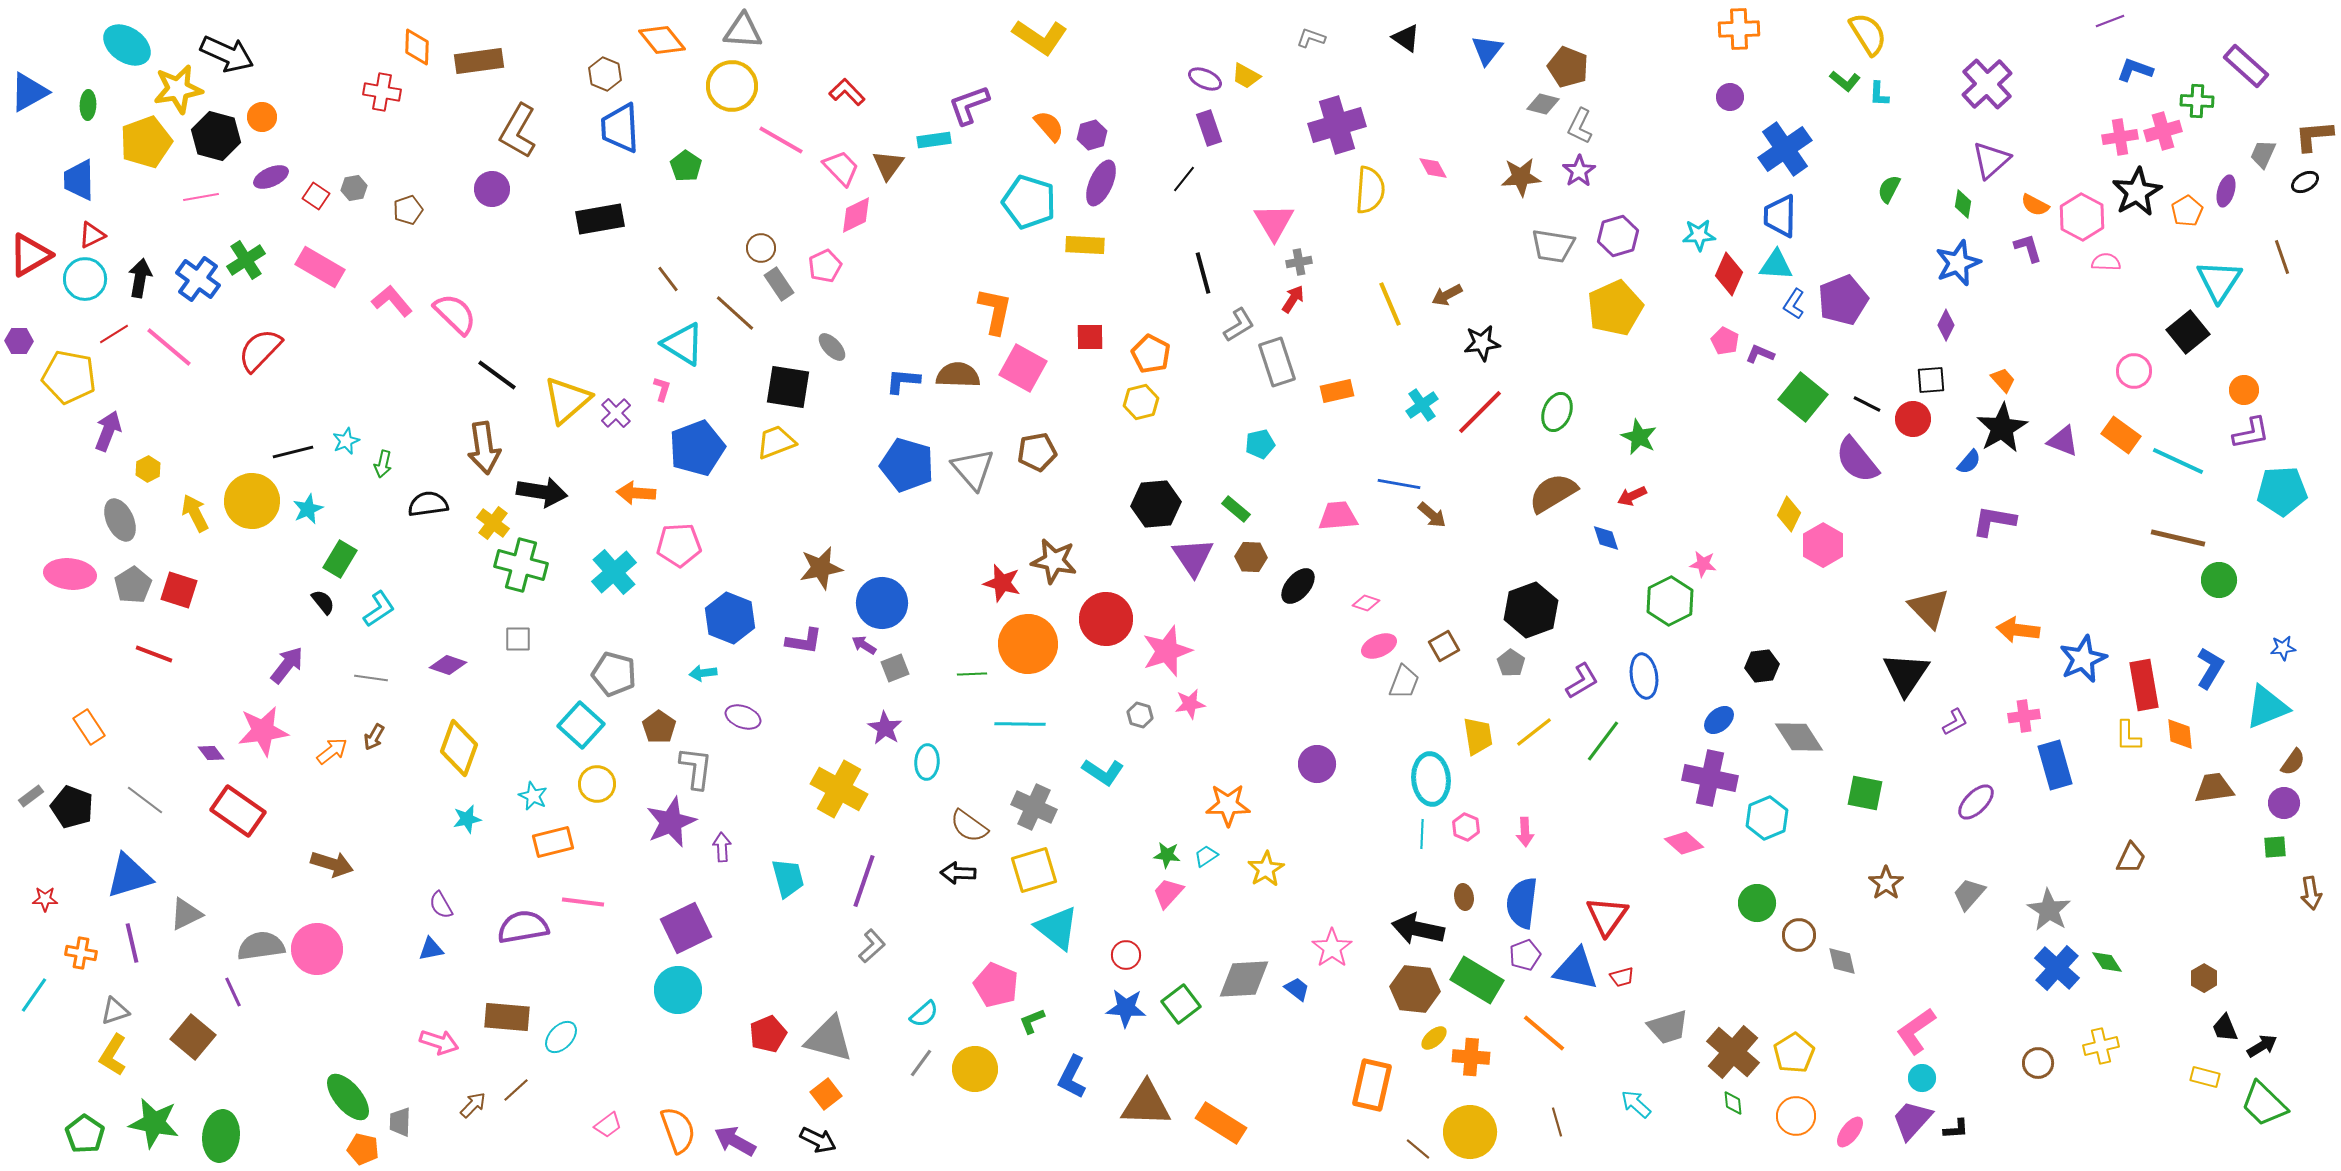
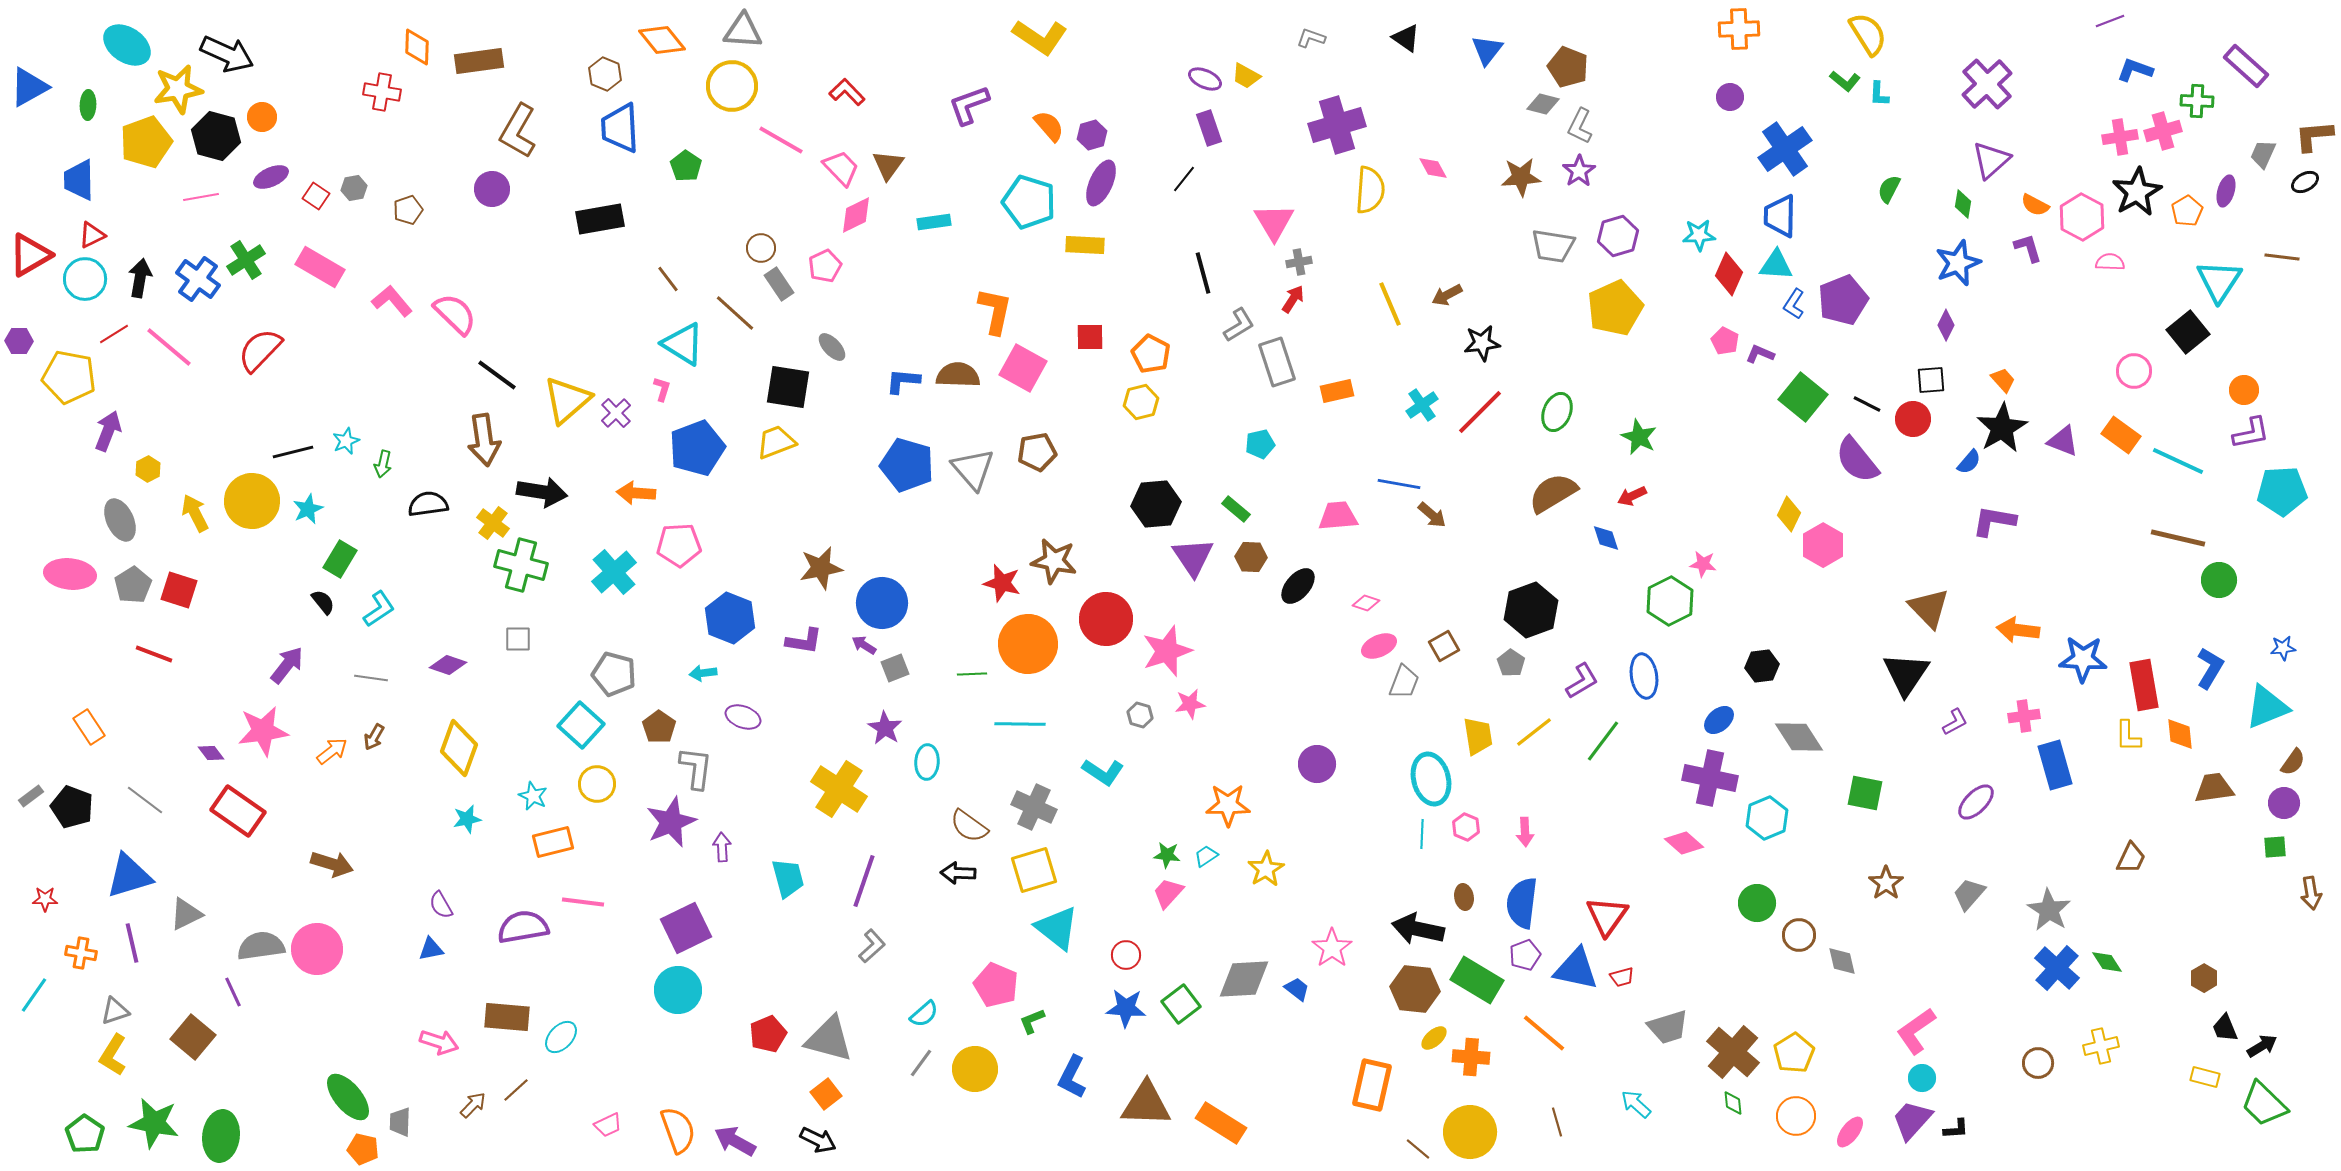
blue triangle at (29, 92): moved 5 px up
cyan rectangle at (934, 140): moved 82 px down
brown line at (2282, 257): rotated 64 degrees counterclockwise
pink semicircle at (2106, 262): moved 4 px right
brown arrow at (484, 448): moved 8 px up
blue star at (2083, 659): rotated 27 degrees clockwise
cyan ellipse at (1431, 779): rotated 9 degrees counterclockwise
yellow cross at (839, 789): rotated 4 degrees clockwise
pink trapezoid at (608, 1125): rotated 12 degrees clockwise
